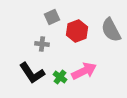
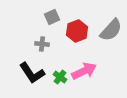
gray semicircle: rotated 110 degrees counterclockwise
